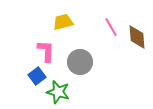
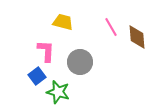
yellow trapezoid: rotated 30 degrees clockwise
